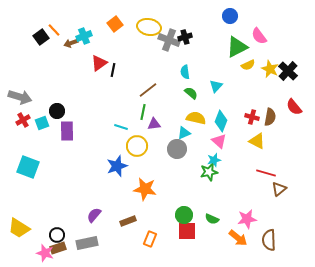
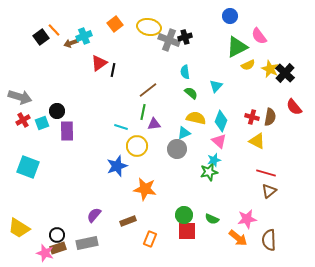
black cross at (288, 71): moved 3 px left, 2 px down
brown triangle at (279, 189): moved 10 px left, 2 px down
